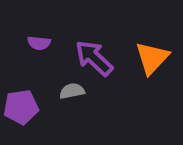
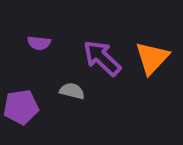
purple arrow: moved 8 px right
gray semicircle: rotated 25 degrees clockwise
